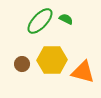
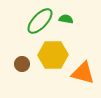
green semicircle: rotated 16 degrees counterclockwise
yellow hexagon: moved 1 px right, 5 px up
orange triangle: moved 1 px down
